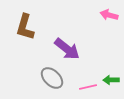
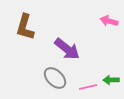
pink arrow: moved 6 px down
gray ellipse: moved 3 px right
